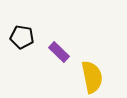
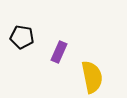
purple rectangle: rotated 70 degrees clockwise
